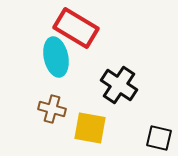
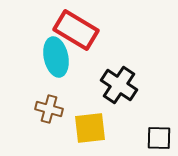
red rectangle: moved 2 px down
brown cross: moved 3 px left
yellow square: rotated 16 degrees counterclockwise
black square: rotated 12 degrees counterclockwise
